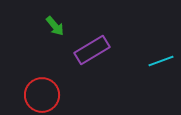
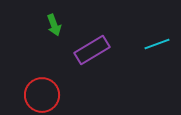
green arrow: moved 1 px left, 1 px up; rotated 20 degrees clockwise
cyan line: moved 4 px left, 17 px up
